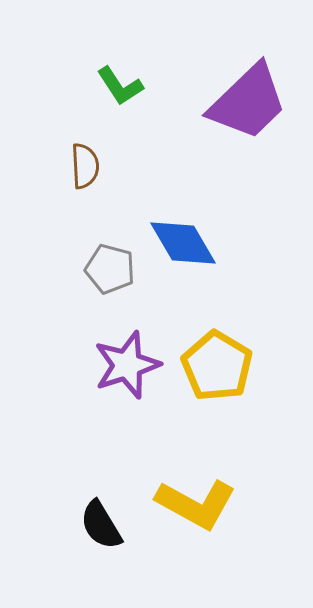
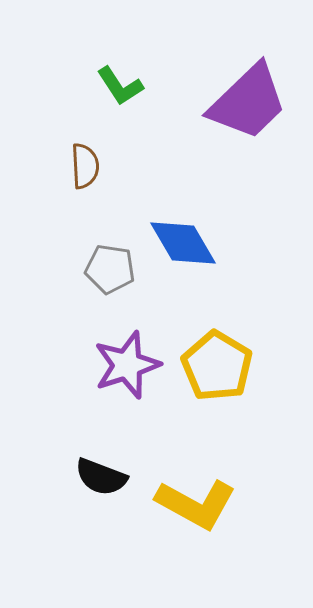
gray pentagon: rotated 6 degrees counterclockwise
black semicircle: moved 48 px up; rotated 38 degrees counterclockwise
